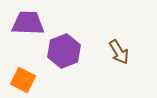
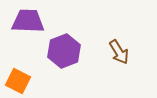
purple trapezoid: moved 2 px up
orange square: moved 5 px left, 1 px down
